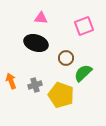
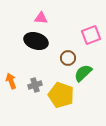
pink square: moved 7 px right, 9 px down
black ellipse: moved 2 px up
brown circle: moved 2 px right
